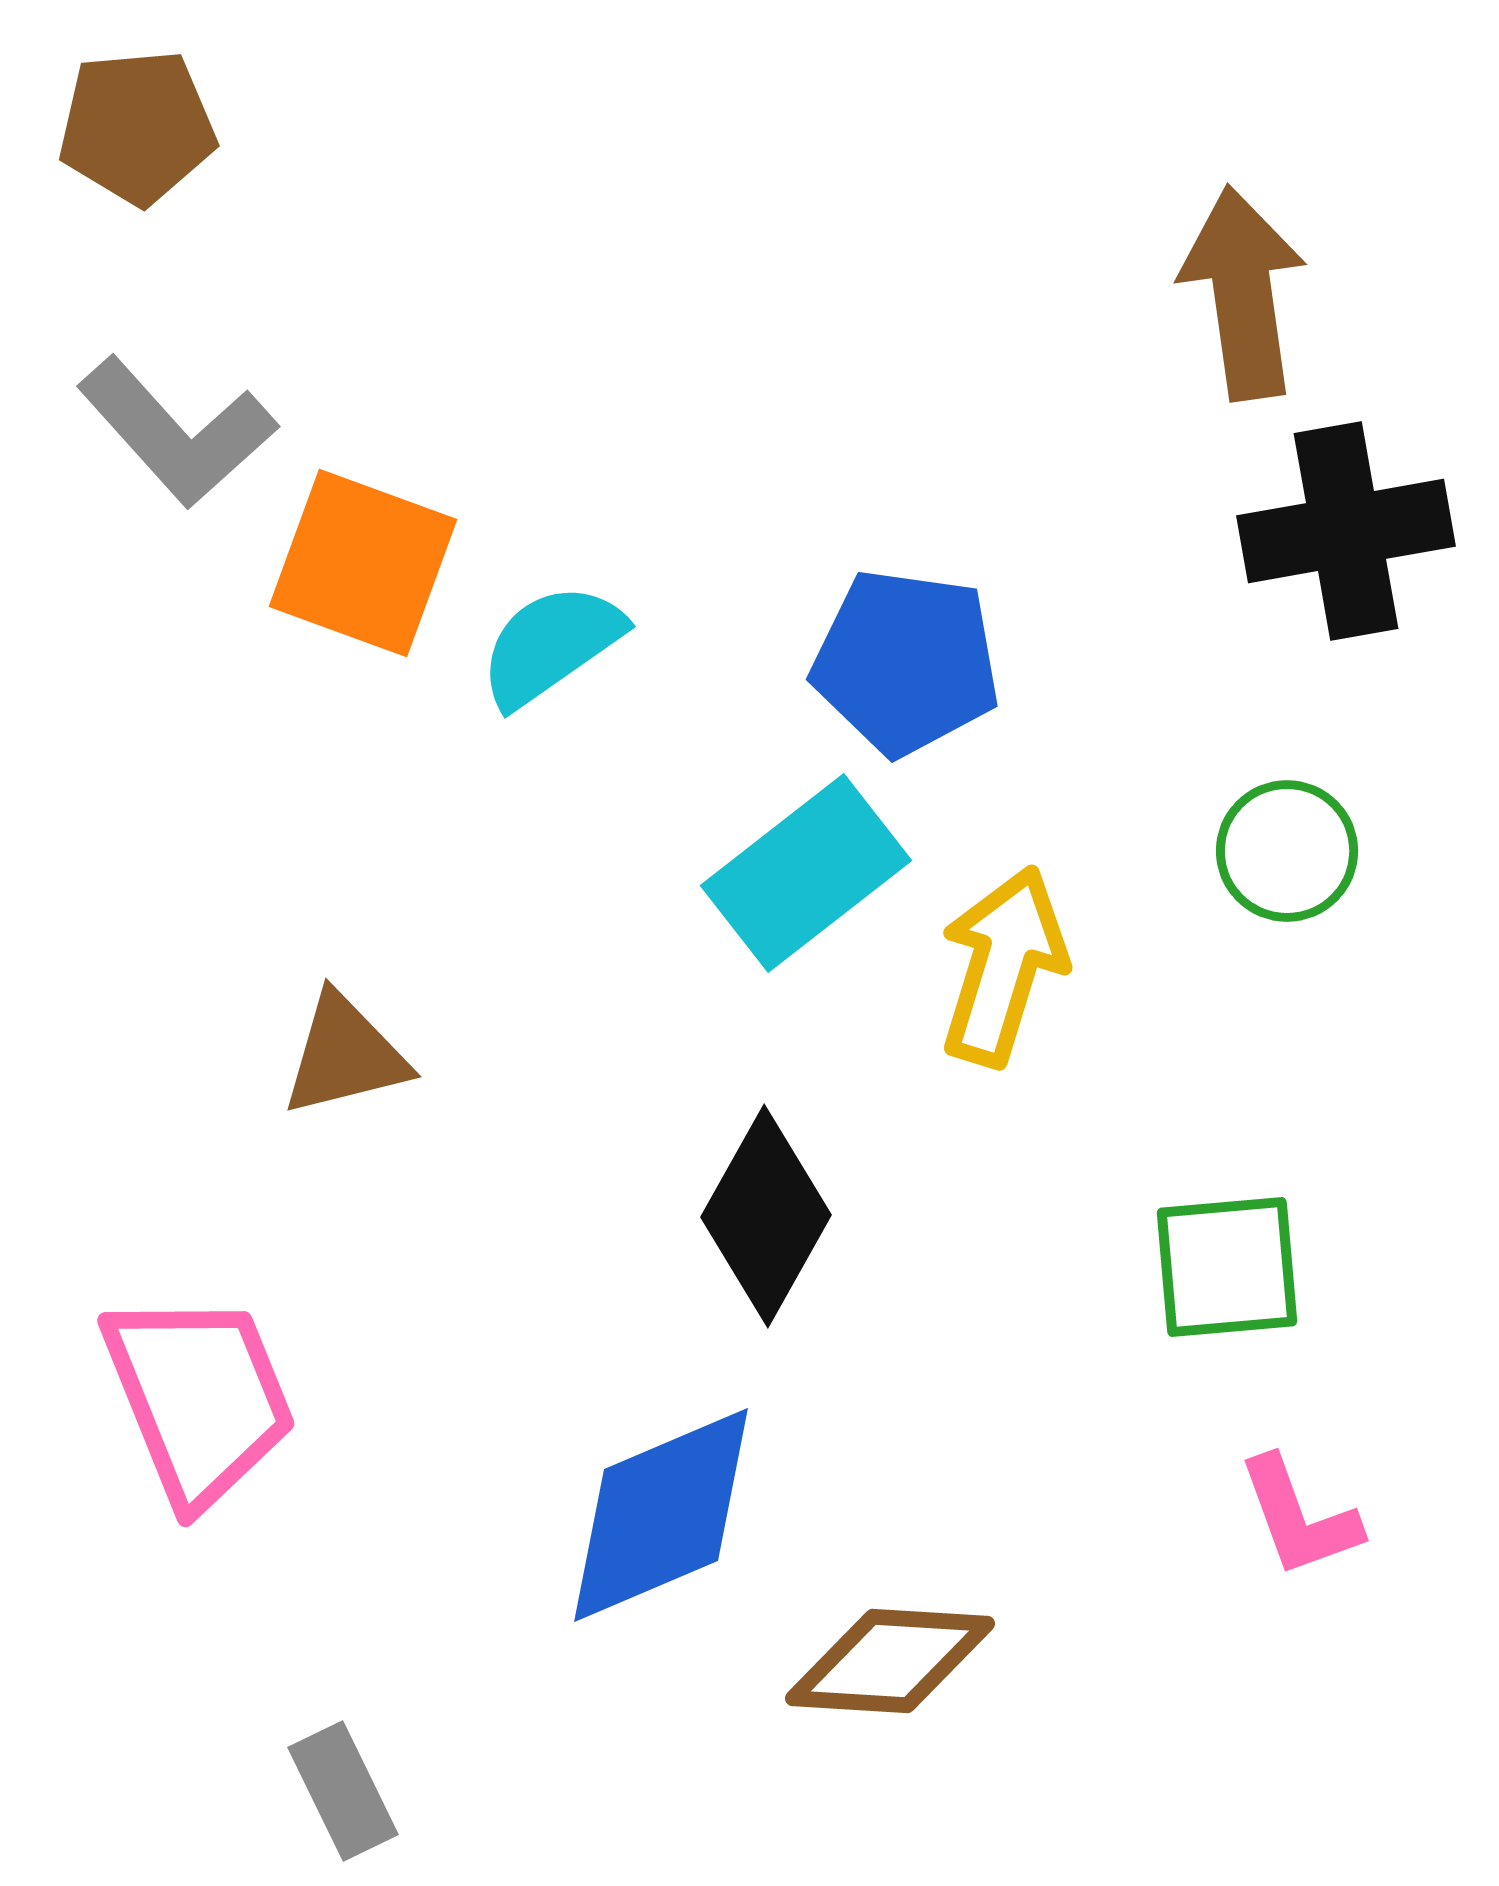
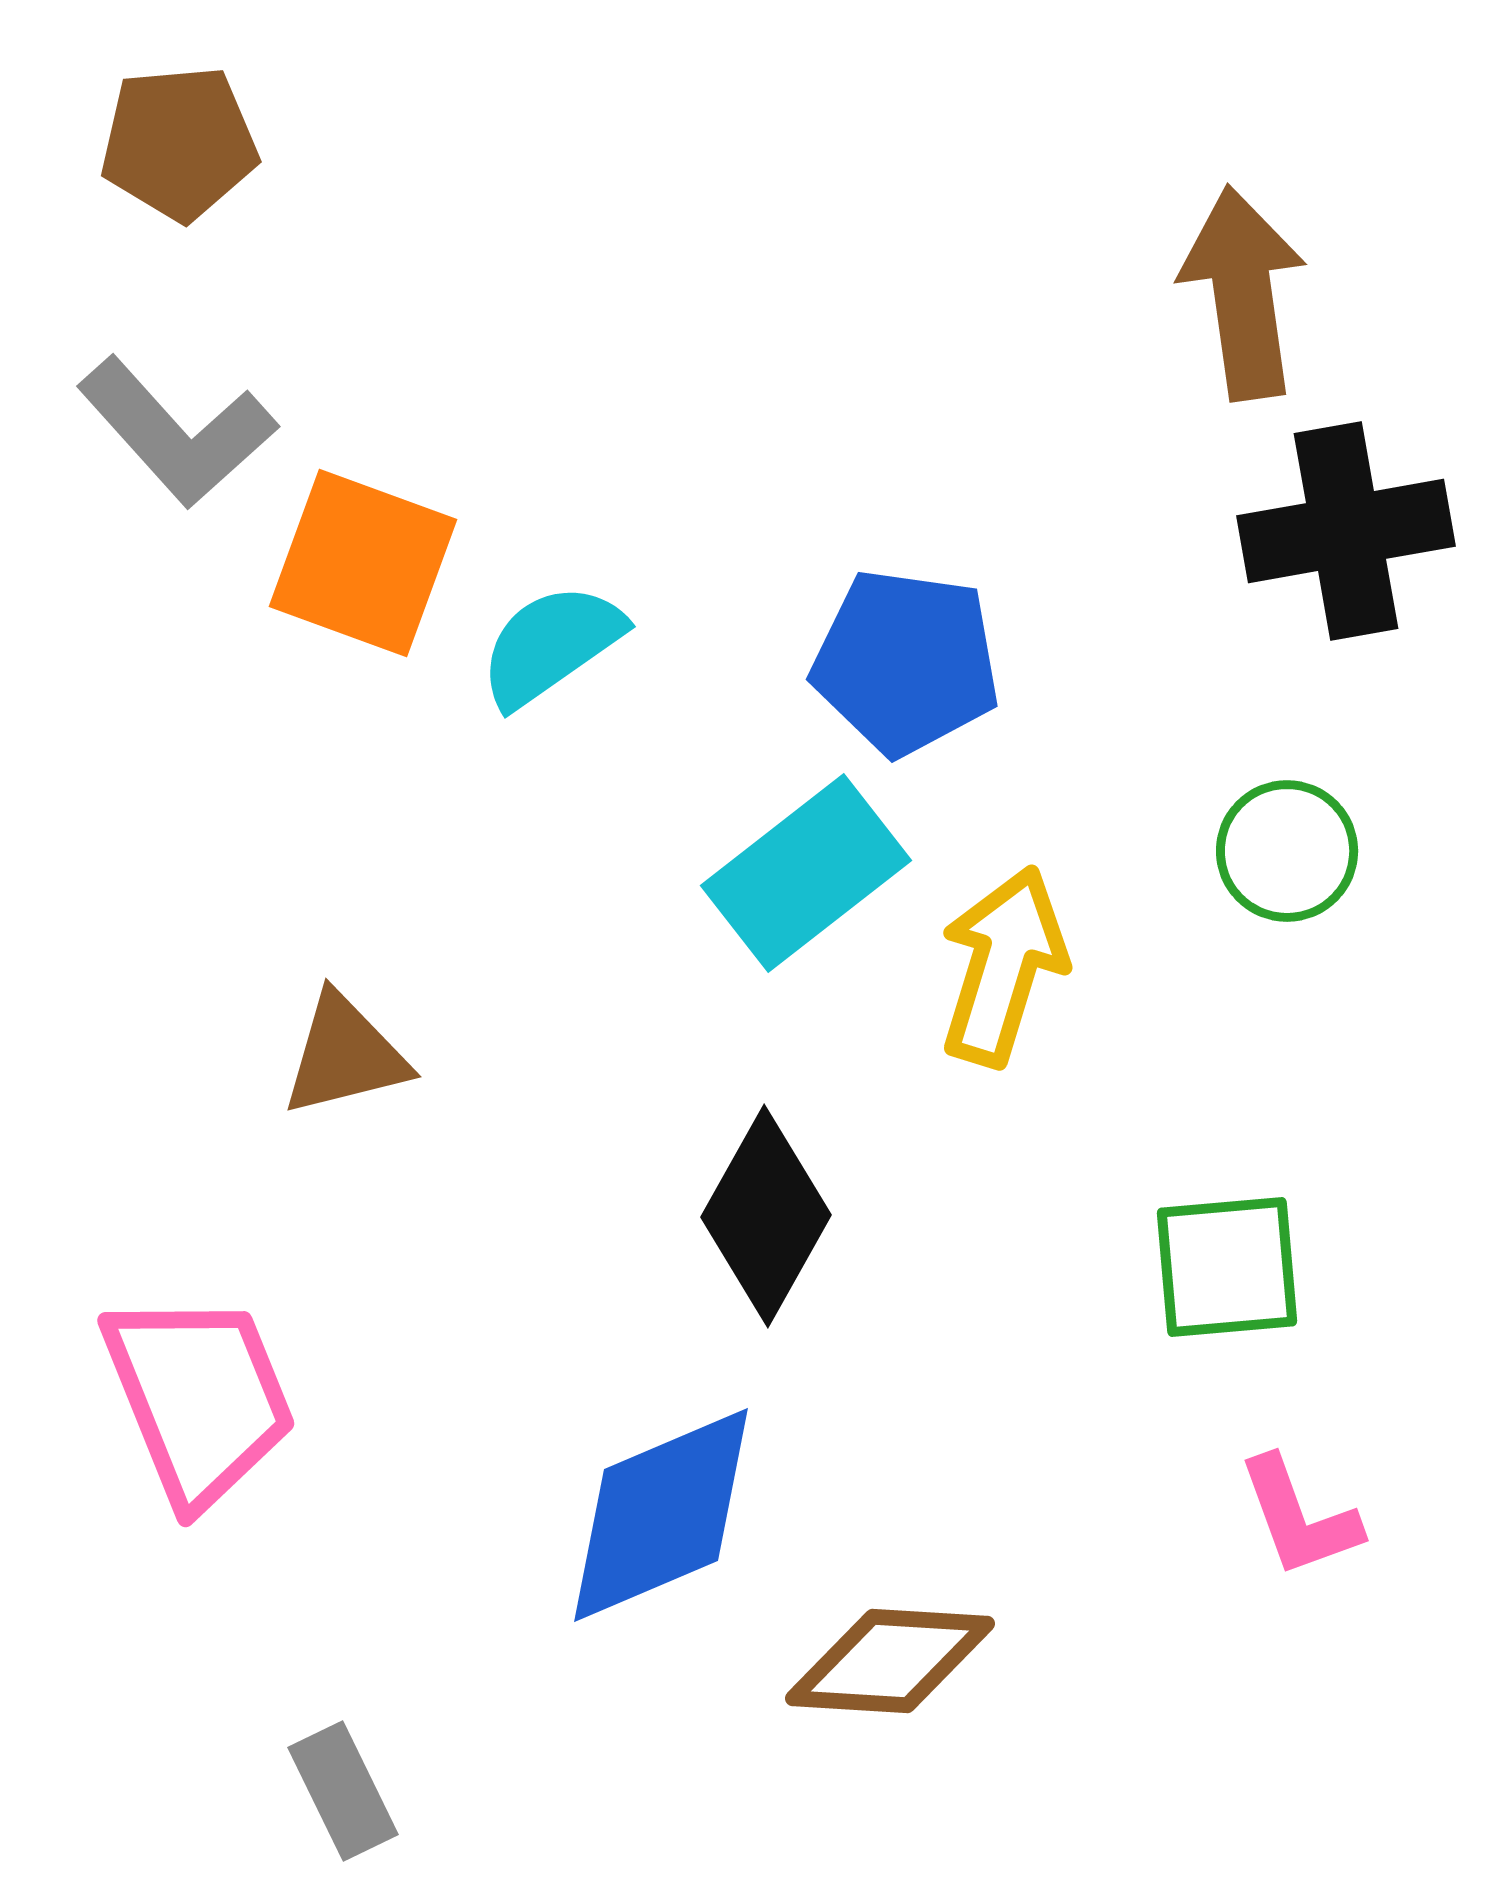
brown pentagon: moved 42 px right, 16 px down
